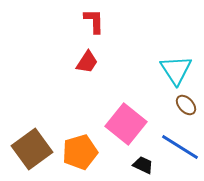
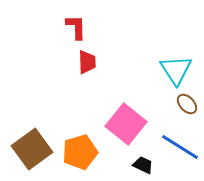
red L-shape: moved 18 px left, 6 px down
red trapezoid: rotated 35 degrees counterclockwise
brown ellipse: moved 1 px right, 1 px up
